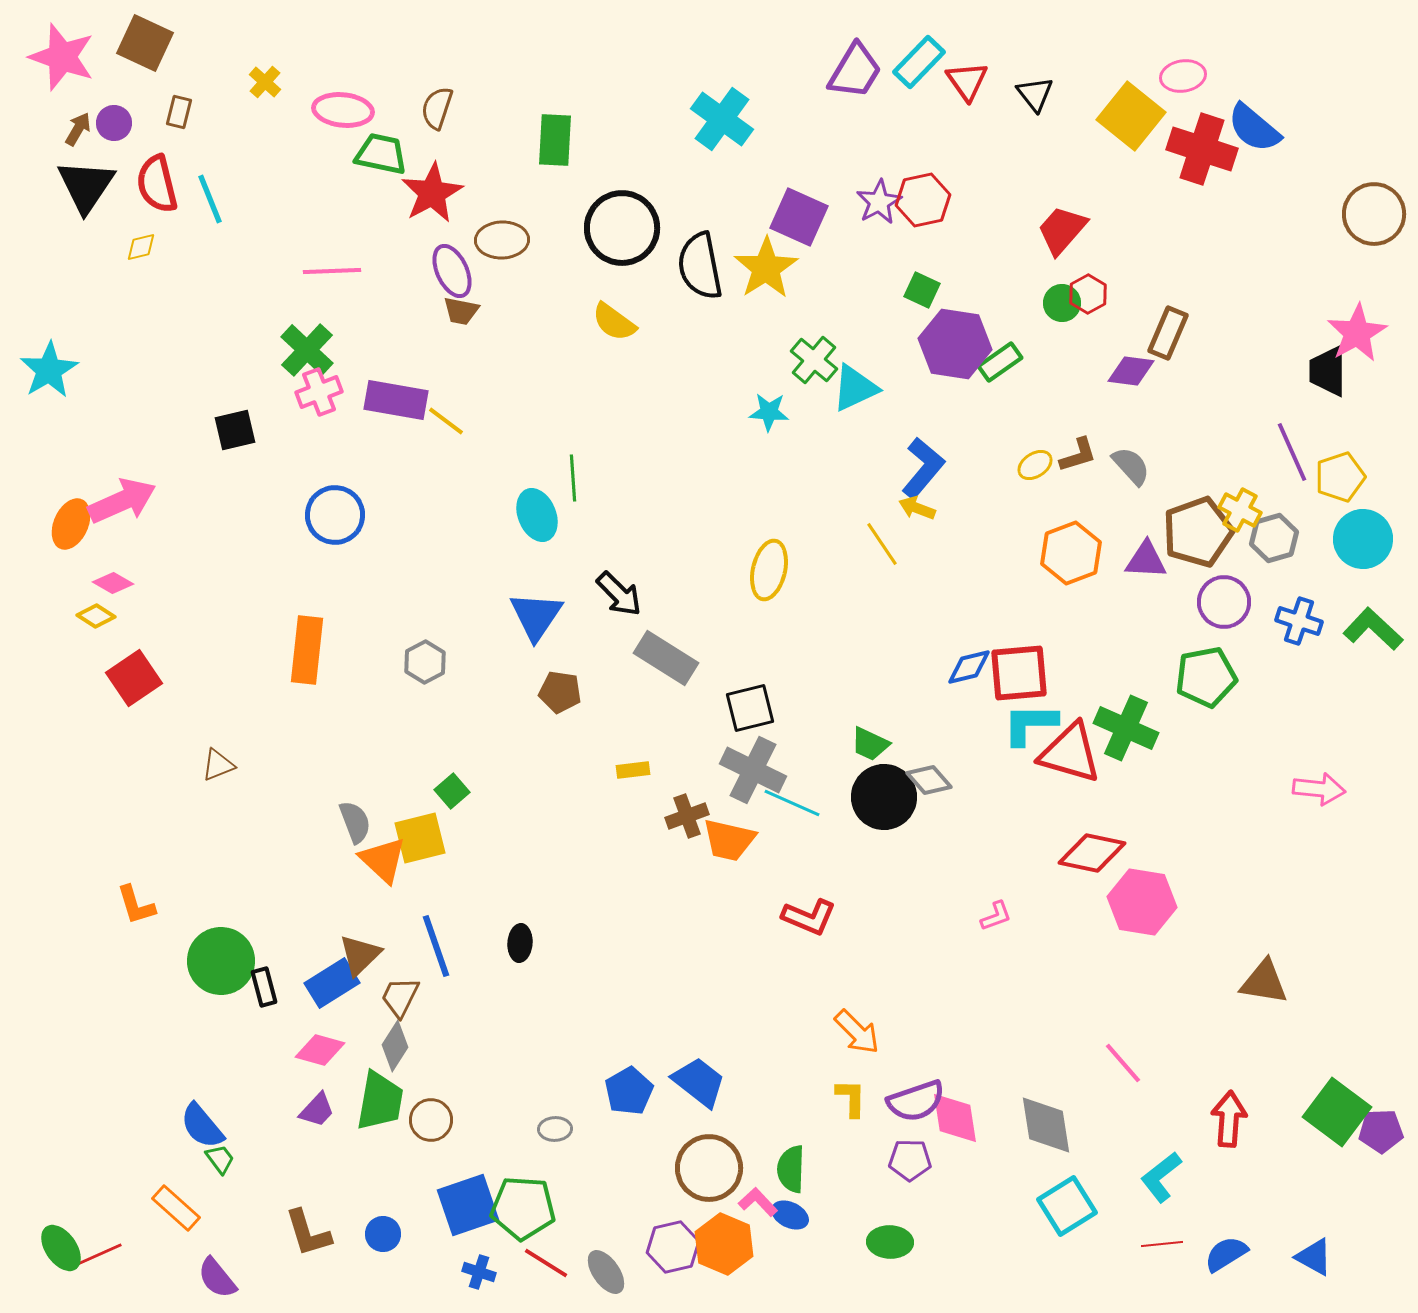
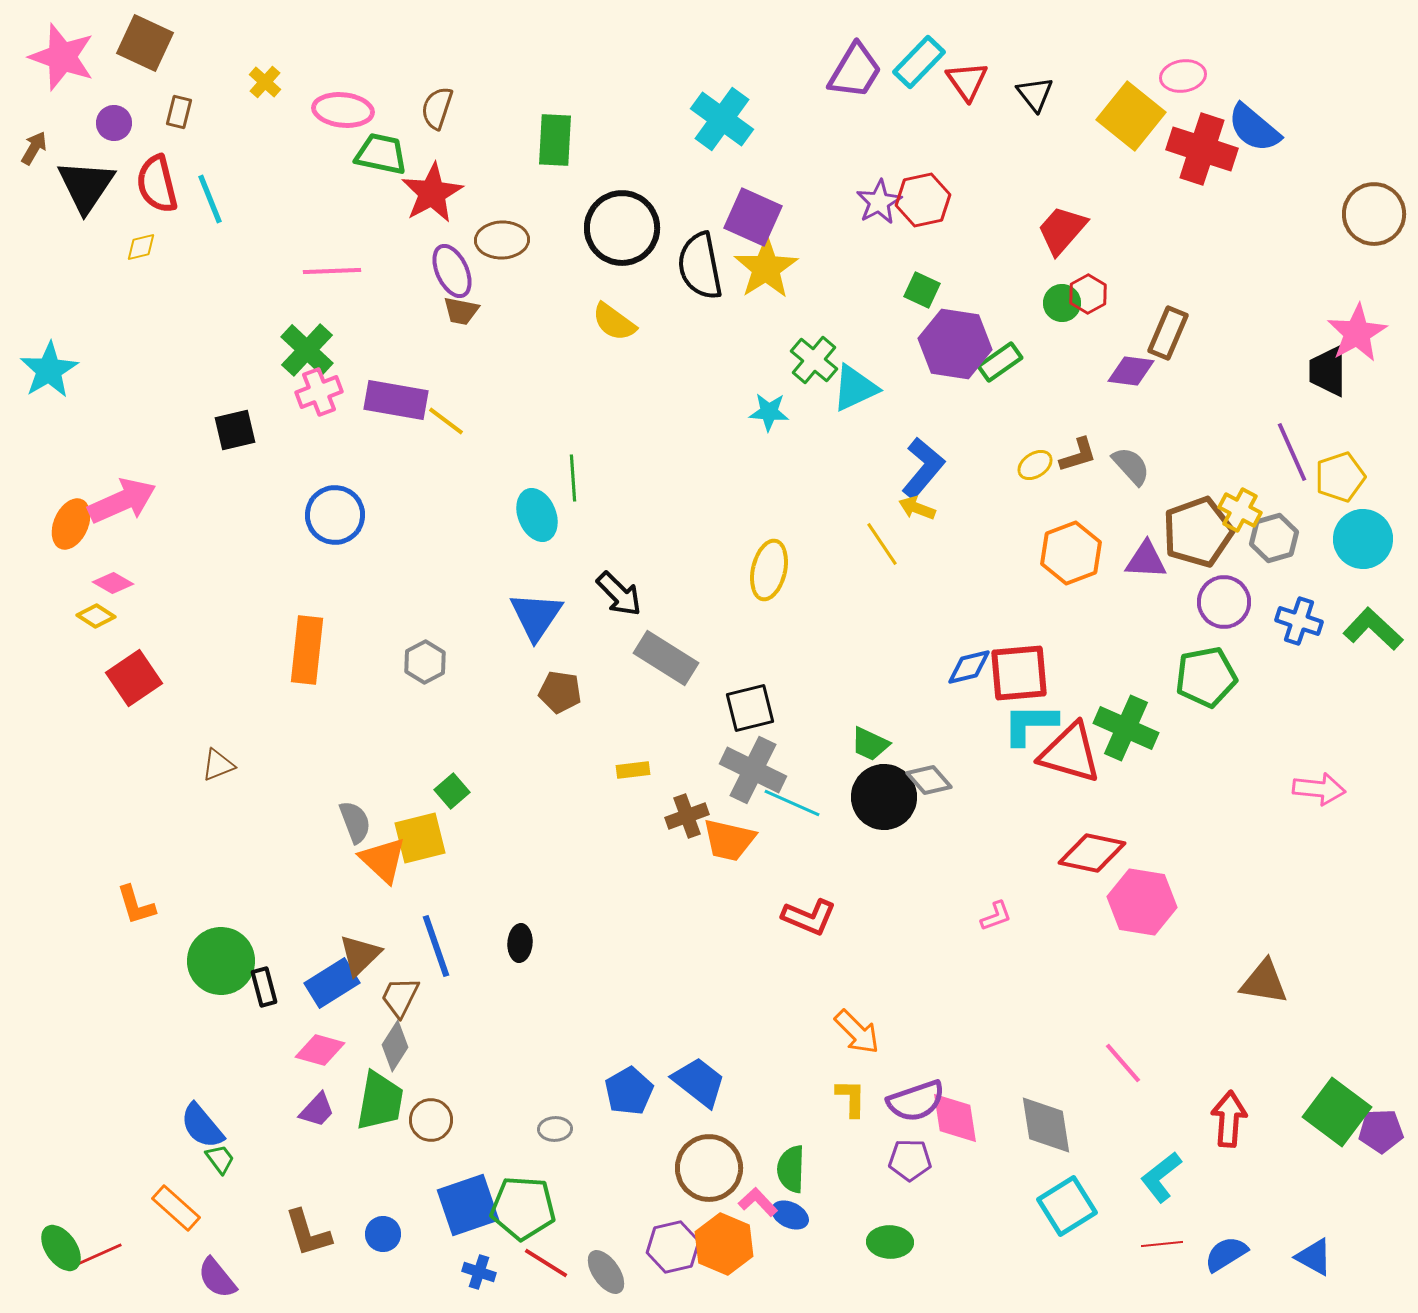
brown arrow at (78, 129): moved 44 px left, 19 px down
purple square at (799, 217): moved 46 px left
